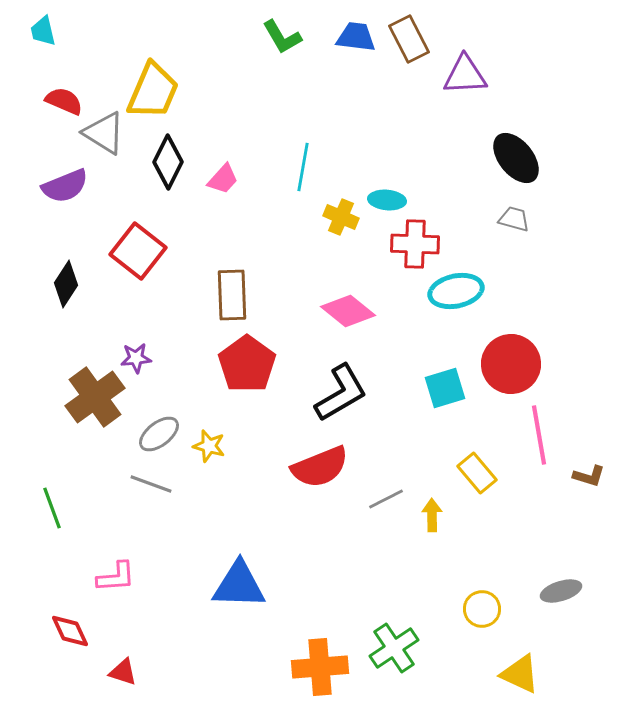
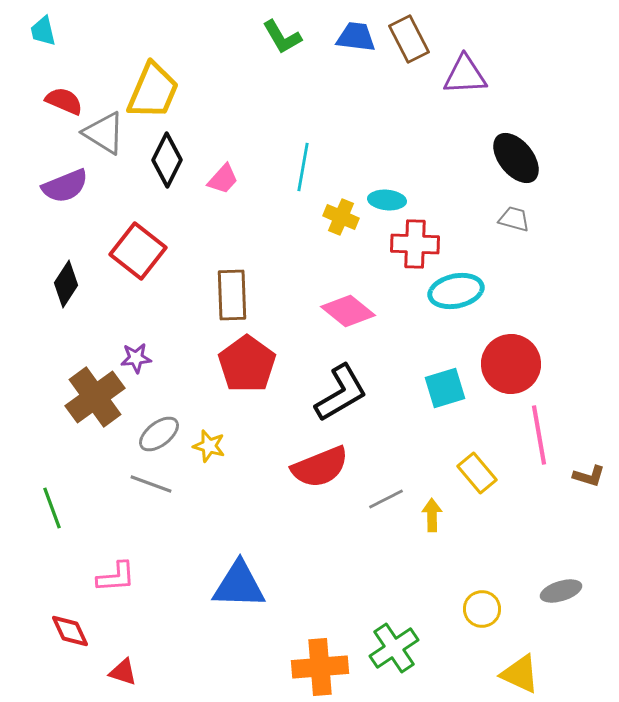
black diamond at (168, 162): moved 1 px left, 2 px up
